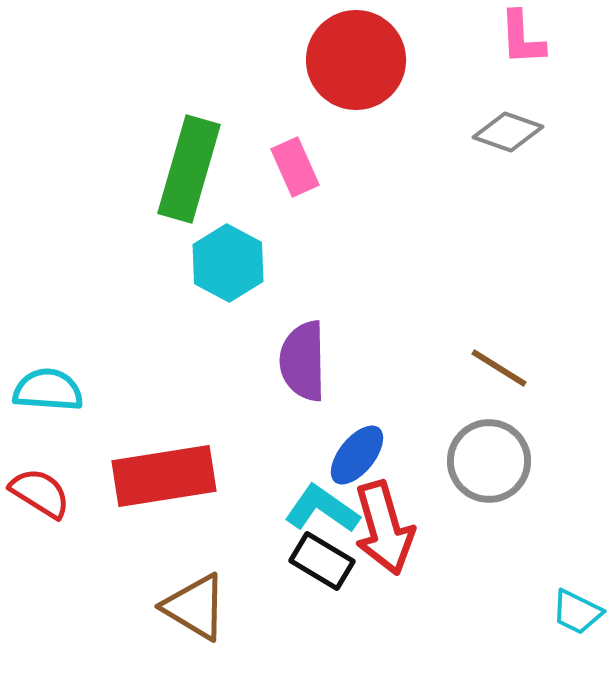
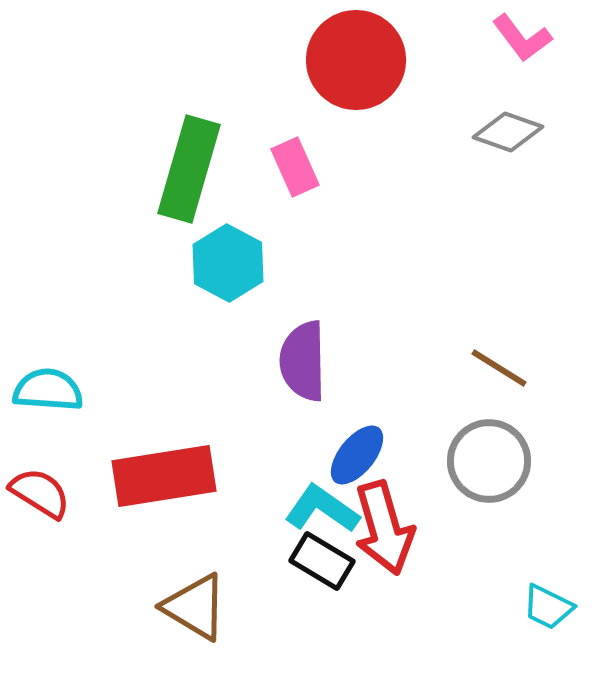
pink L-shape: rotated 34 degrees counterclockwise
cyan trapezoid: moved 29 px left, 5 px up
